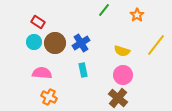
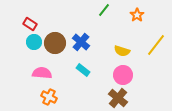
red rectangle: moved 8 px left, 2 px down
blue cross: moved 1 px up; rotated 18 degrees counterclockwise
cyan rectangle: rotated 40 degrees counterclockwise
